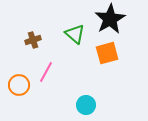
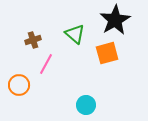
black star: moved 5 px right, 1 px down
pink line: moved 8 px up
